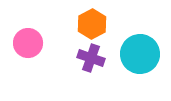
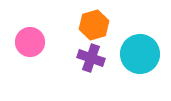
orange hexagon: moved 2 px right, 1 px down; rotated 12 degrees clockwise
pink circle: moved 2 px right, 1 px up
